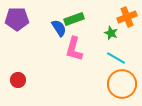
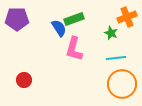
cyan line: rotated 36 degrees counterclockwise
red circle: moved 6 px right
